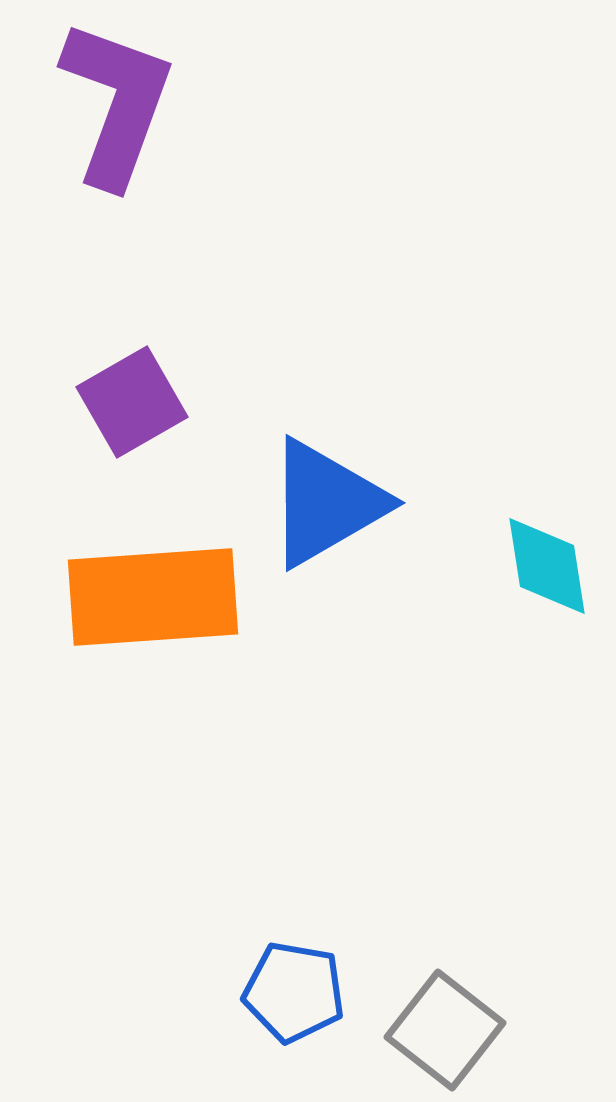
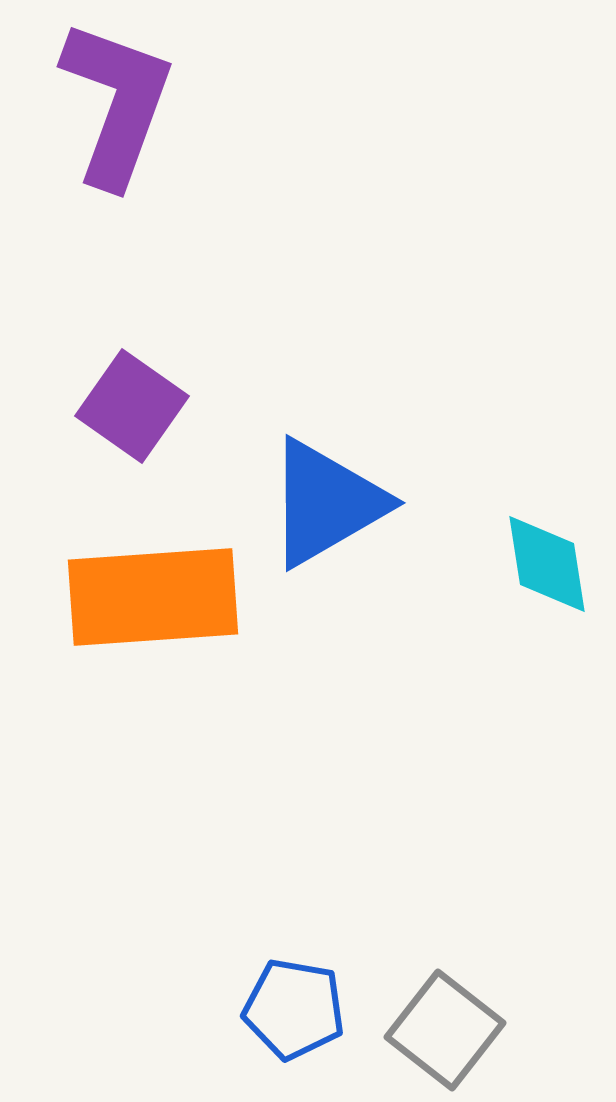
purple square: moved 4 px down; rotated 25 degrees counterclockwise
cyan diamond: moved 2 px up
blue pentagon: moved 17 px down
